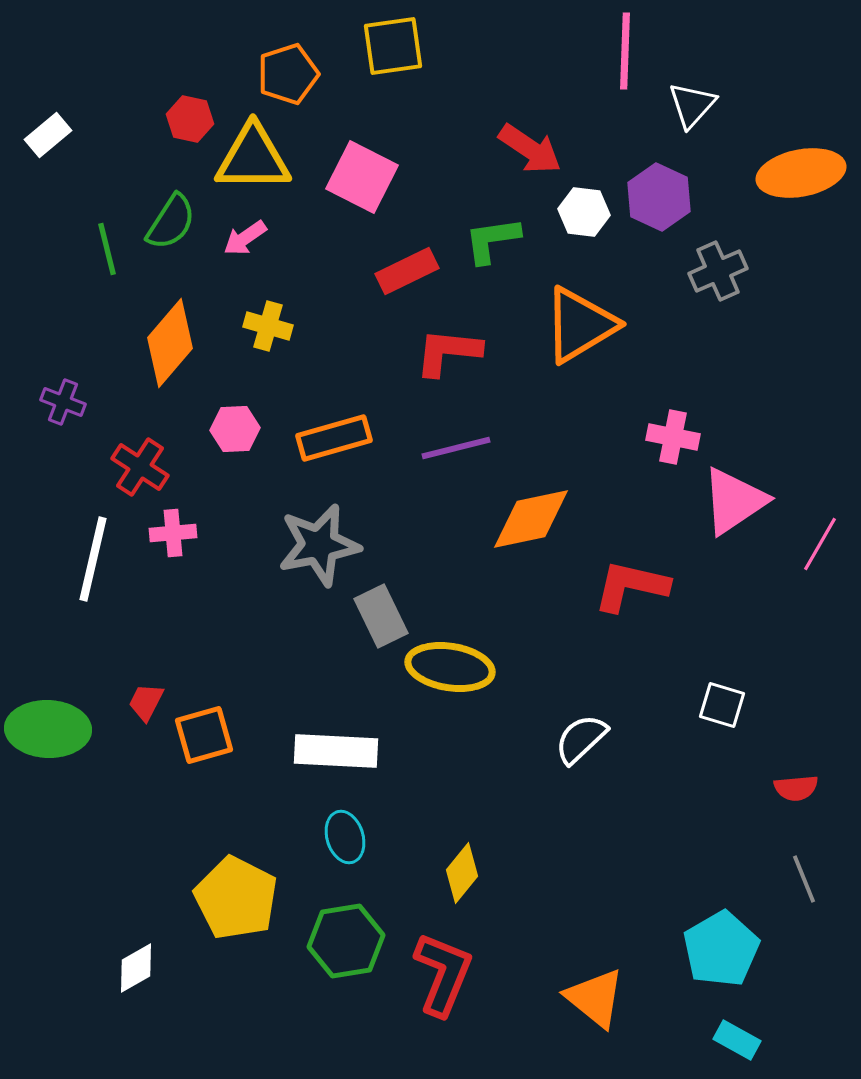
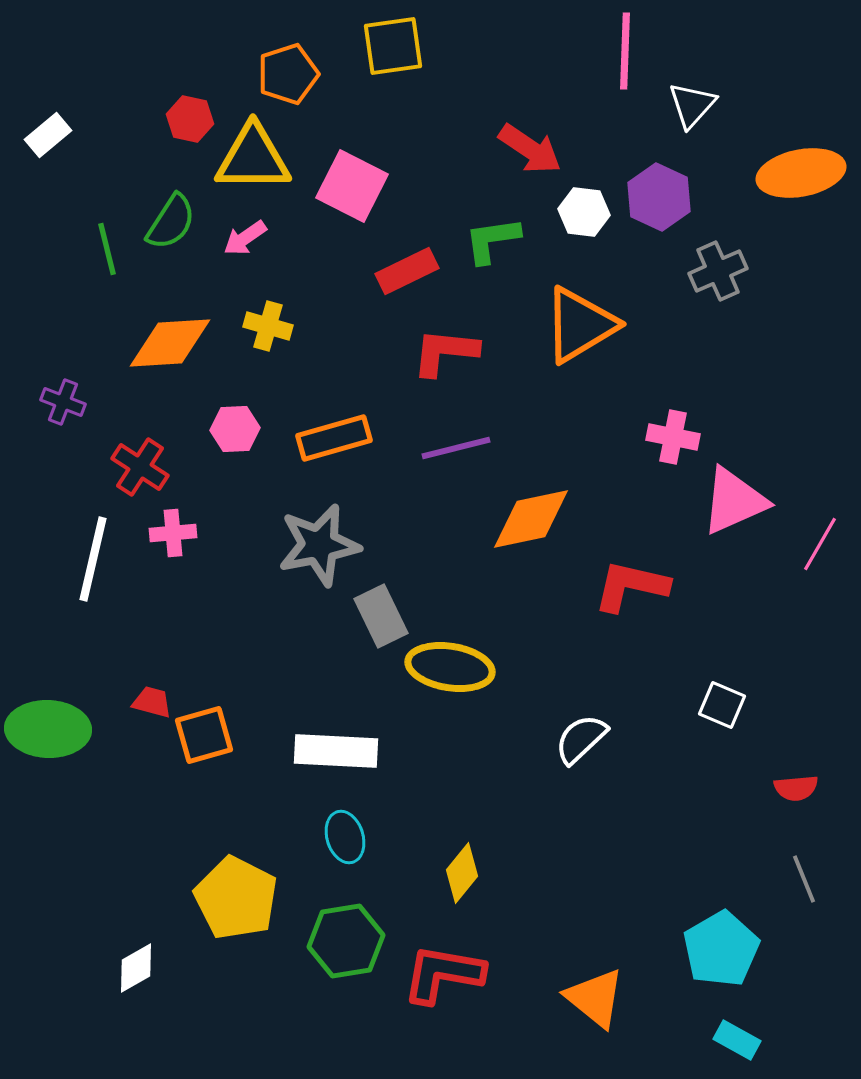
pink square at (362, 177): moved 10 px left, 9 px down
orange diamond at (170, 343): rotated 46 degrees clockwise
red L-shape at (448, 352): moved 3 px left
pink triangle at (734, 501): rotated 10 degrees clockwise
red trapezoid at (146, 702): moved 6 px right; rotated 78 degrees clockwise
white square at (722, 705): rotated 6 degrees clockwise
red L-shape at (443, 974): rotated 102 degrees counterclockwise
